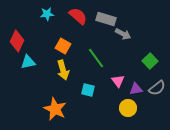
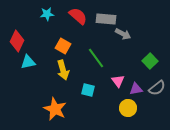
gray rectangle: rotated 12 degrees counterclockwise
